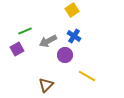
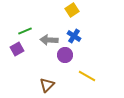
gray arrow: moved 1 px right, 1 px up; rotated 30 degrees clockwise
brown triangle: moved 1 px right
